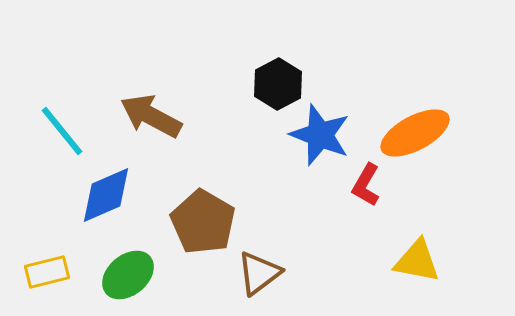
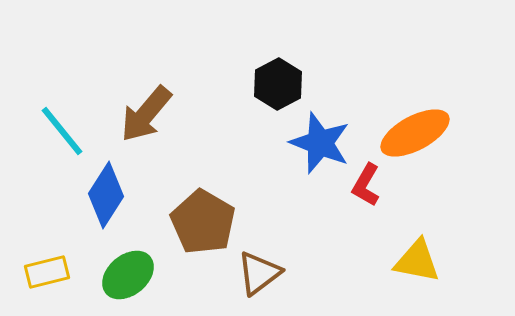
brown arrow: moved 5 px left, 2 px up; rotated 78 degrees counterclockwise
blue star: moved 8 px down
blue diamond: rotated 34 degrees counterclockwise
